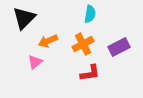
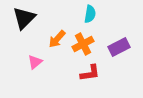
orange arrow: moved 9 px right, 2 px up; rotated 24 degrees counterclockwise
